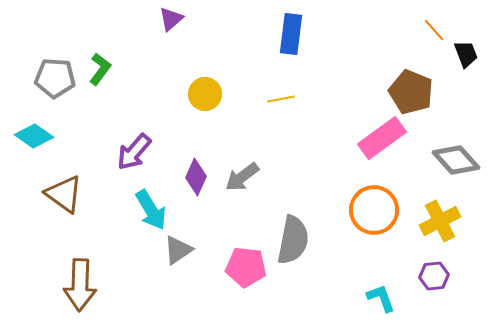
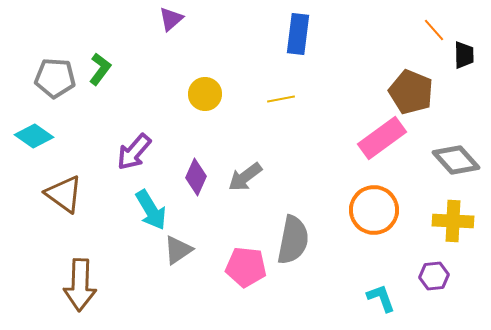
blue rectangle: moved 7 px right
black trapezoid: moved 2 px left, 1 px down; rotated 20 degrees clockwise
gray arrow: moved 3 px right
yellow cross: moved 13 px right; rotated 30 degrees clockwise
